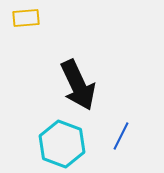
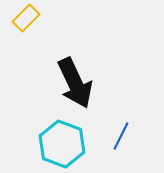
yellow rectangle: rotated 40 degrees counterclockwise
black arrow: moved 3 px left, 2 px up
